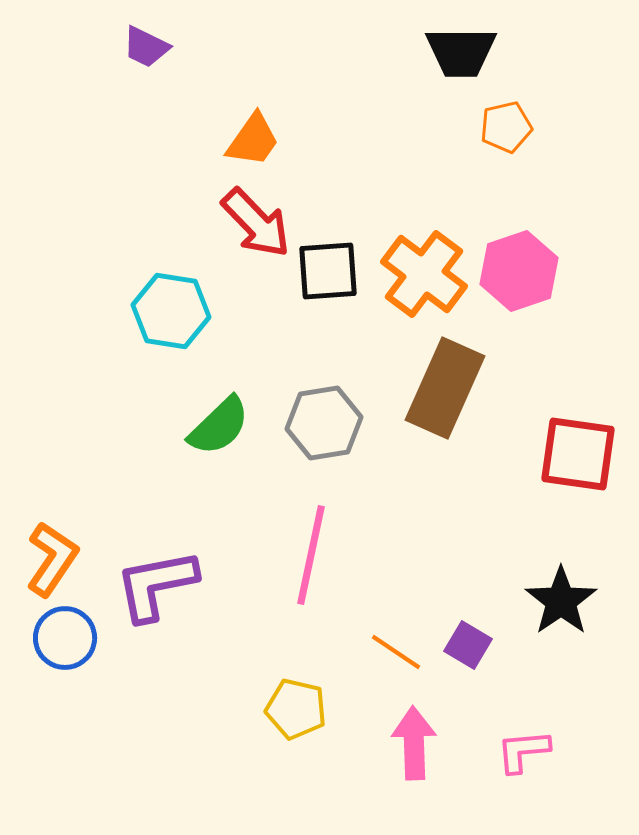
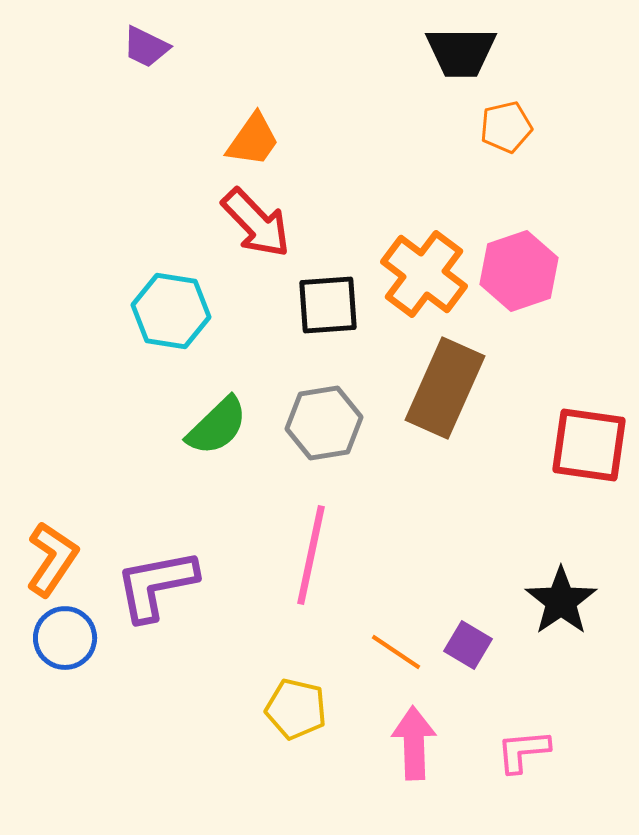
black square: moved 34 px down
green semicircle: moved 2 px left
red square: moved 11 px right, 9 px up
